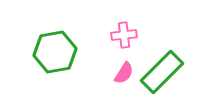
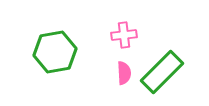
pink semicircle: rotated 35 degrees counterclockwise
